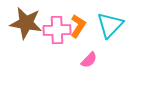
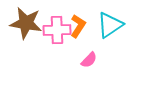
cyan triangle: rotated 12 degrees clockwise
